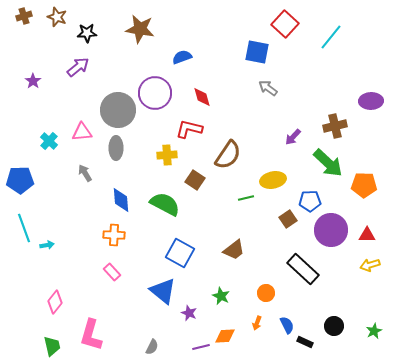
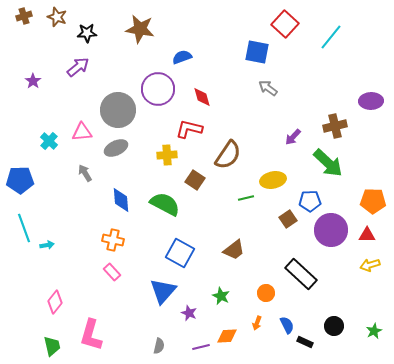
purple circle at (155, 93): moved 3 px right, 4 px up
gray ellipse at (116, 148): rotated 65 degrees clockwise
orange pentagon at (364, 185): moved 9 px right, 16 px down
orange cross at (114, 235): moved 1 px left, 5 px down; rotated 10 degrees clockwise
black rectangle at (303, 269): moved 2 px left, 5 px down
blue triangle at (163, 291): rotated 32 degrees clockwise
orange diamond at (225, 336): moved 2 px right
gray semicircle at (152, 347): moved 7 px right, 1 px up; rotated 14 degrees counterclockwise
